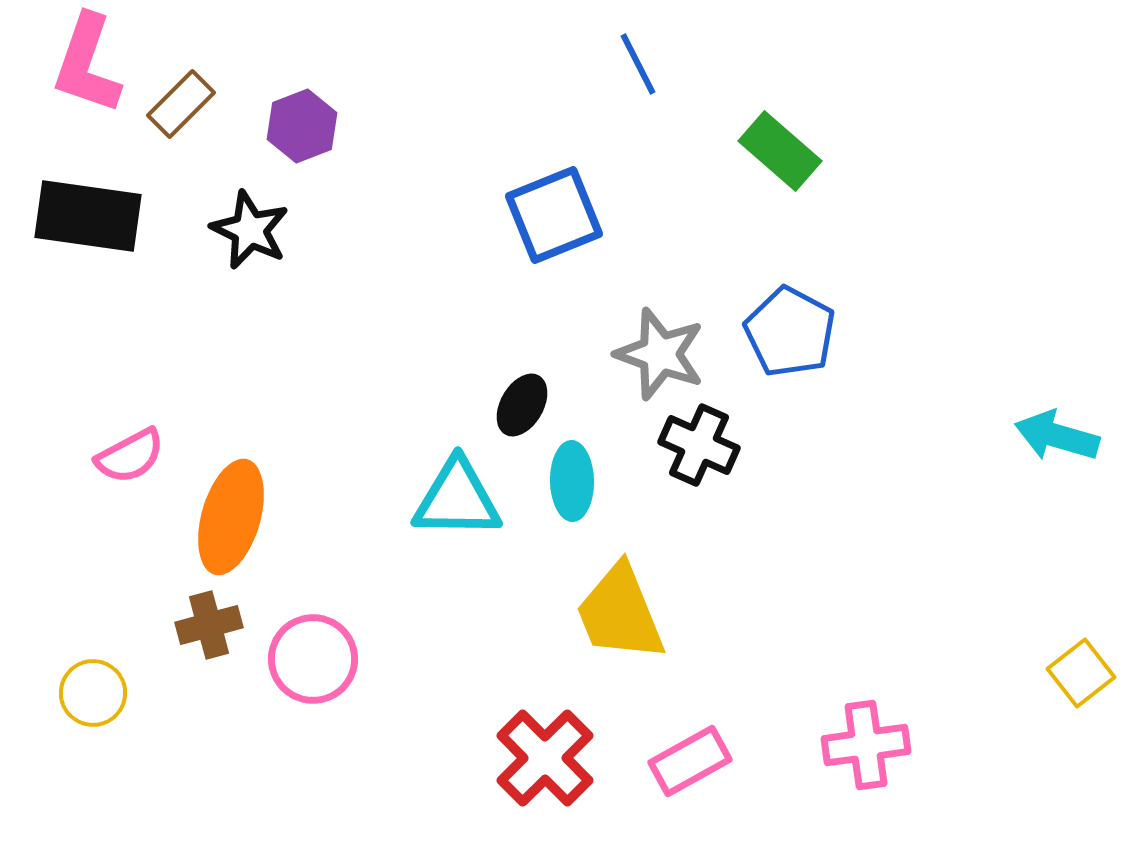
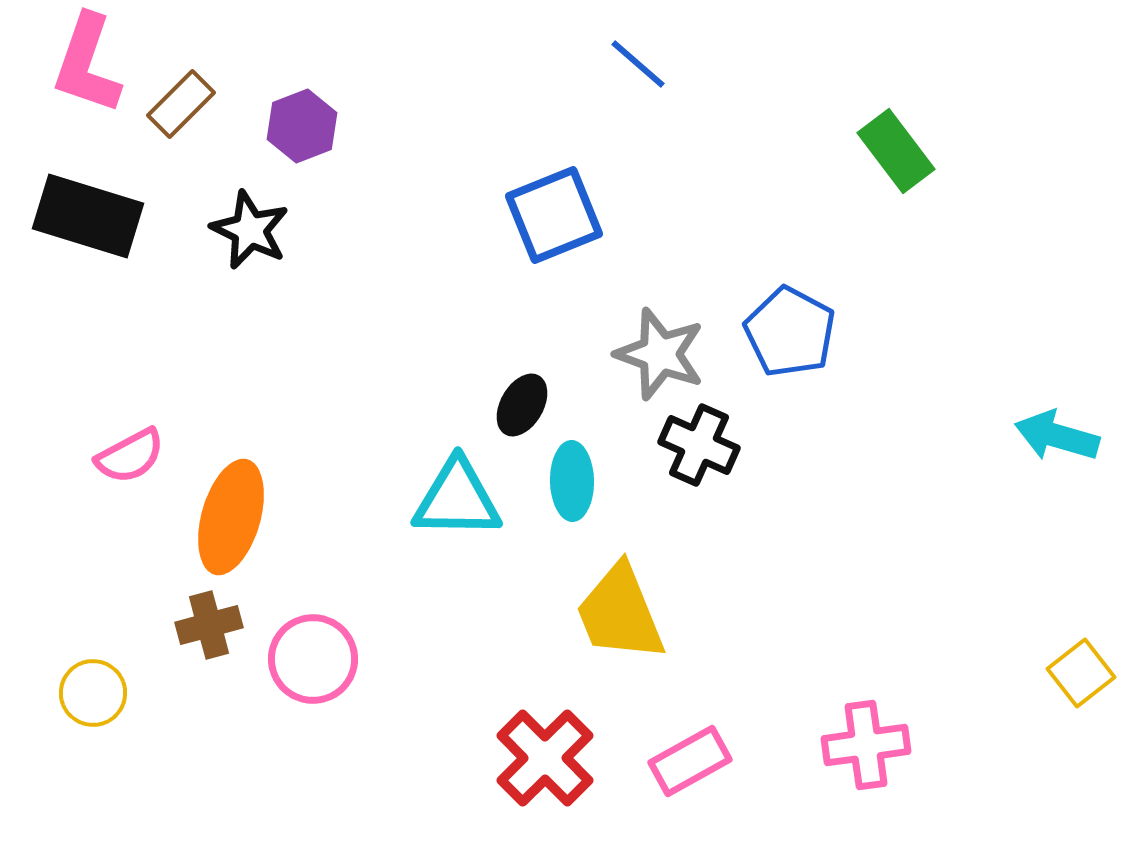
blue line: rotated 22 degrees counterclockwise
green rectangle: moved 116 px right; rotated 12 degrees clockwise
black rectangle: rotated 9 degrees clockwise
